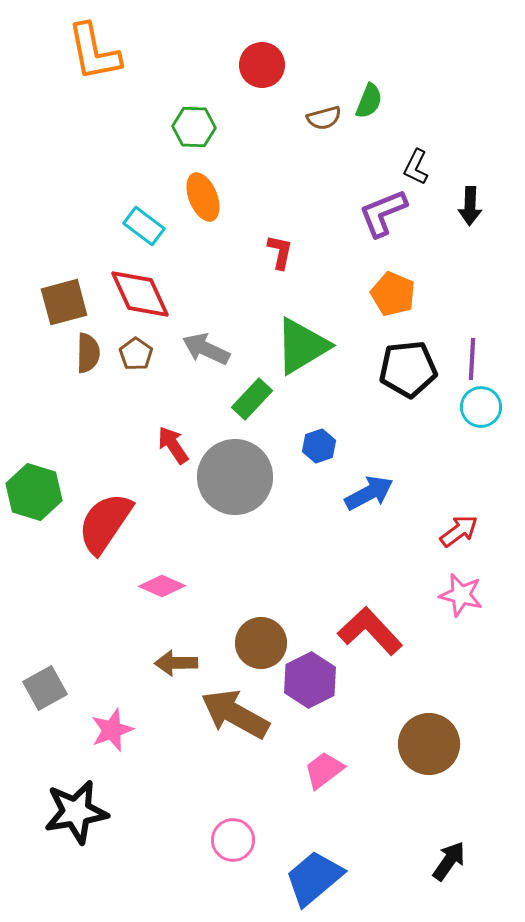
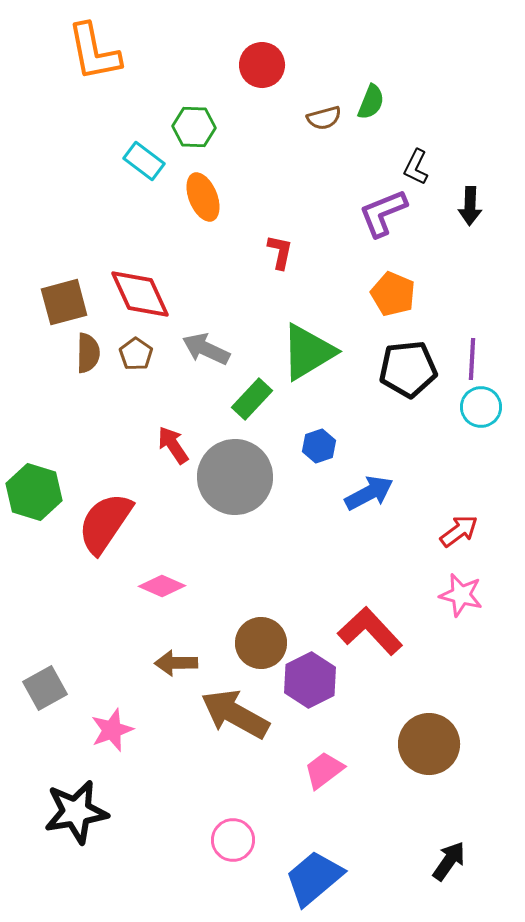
green semicircle at (369, 101): moved 2 px right, 1 px down
cyan rectangle at (144, 226): moved 65 px up
green triangle at (302, 346): moved 6 px right, 6 px down
